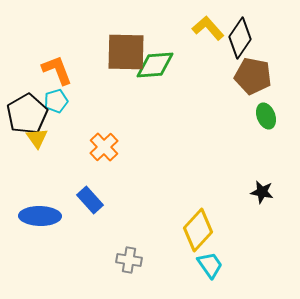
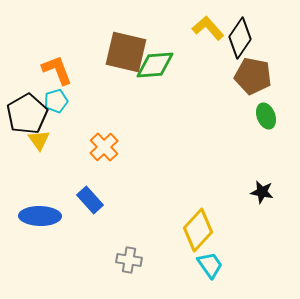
brown square: rotated 12 degrees clockwise
yellow triangle: moved 2 px right, 2 px down
